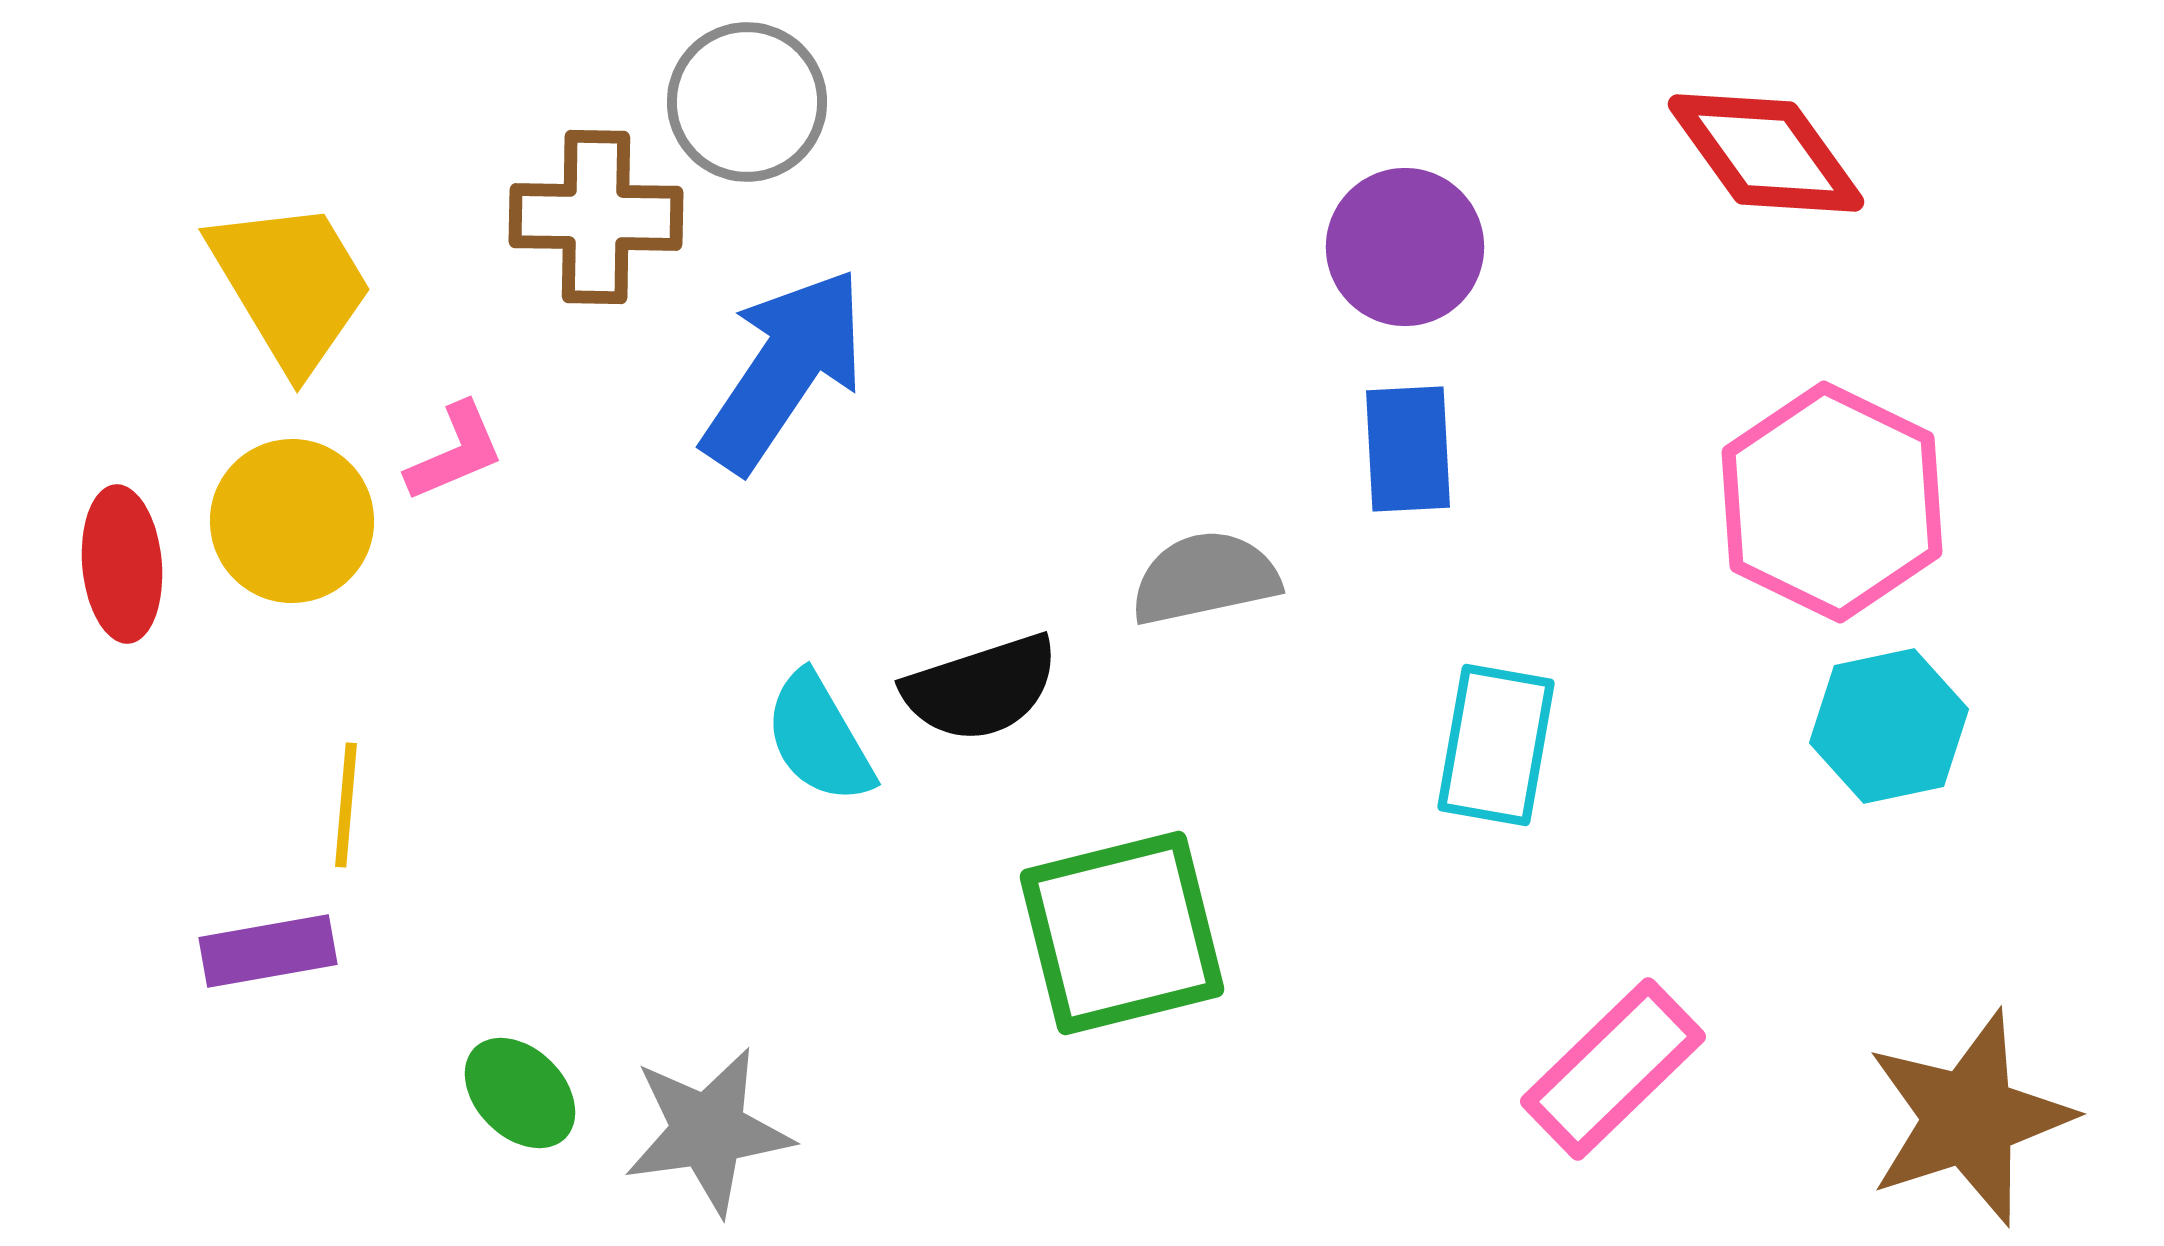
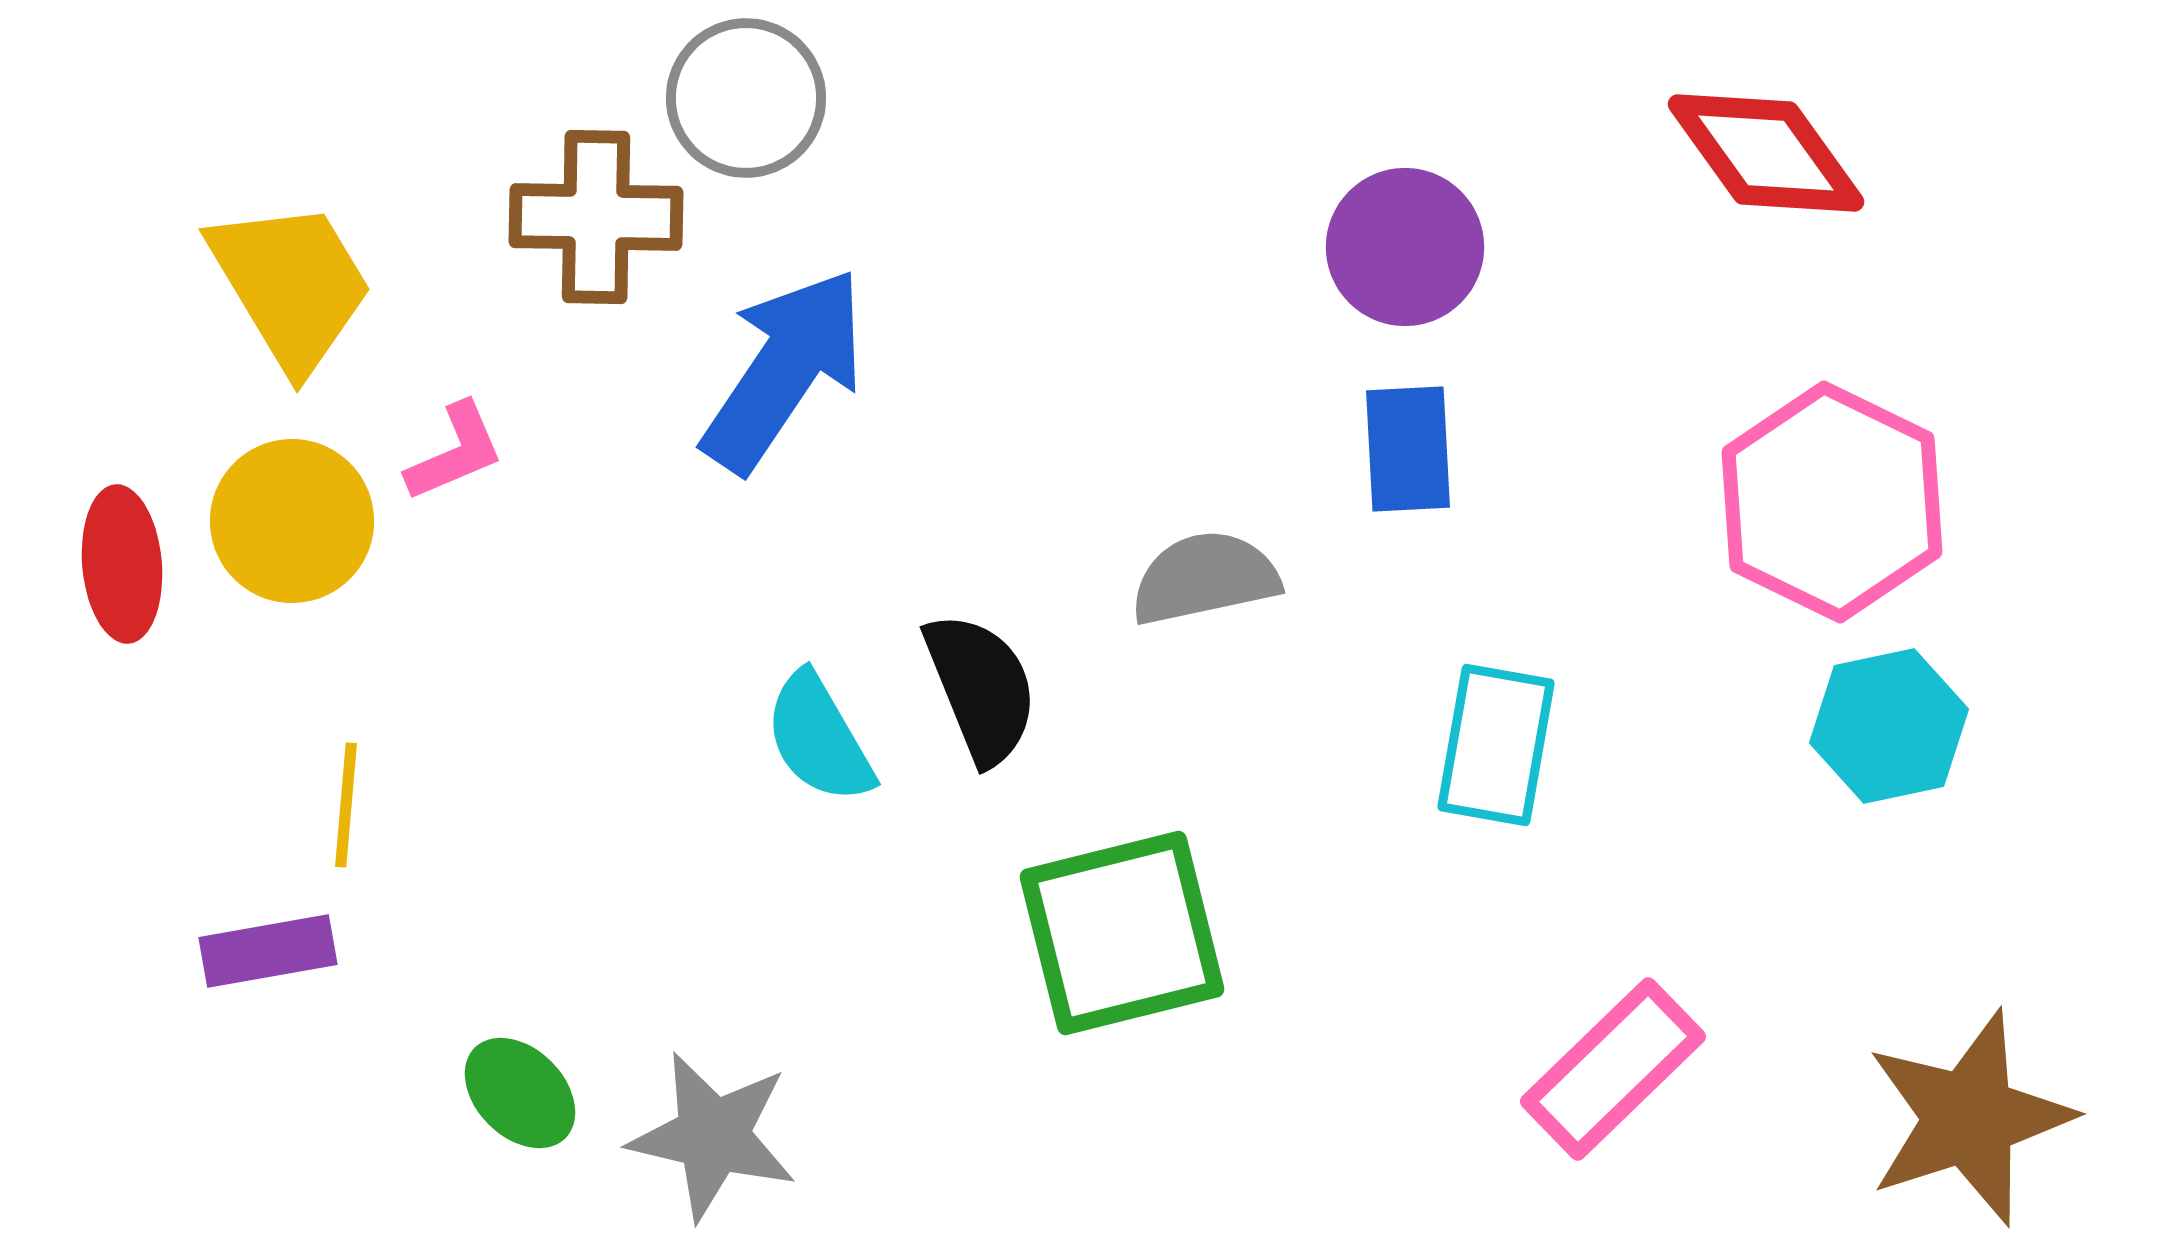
gray circle: moved 1 px left, 4 px up
black semicircle: rotated 94 degrees counterclockwise
gray star: moved 5 px right, 5 px down; rotated 21 degrees clockwise
